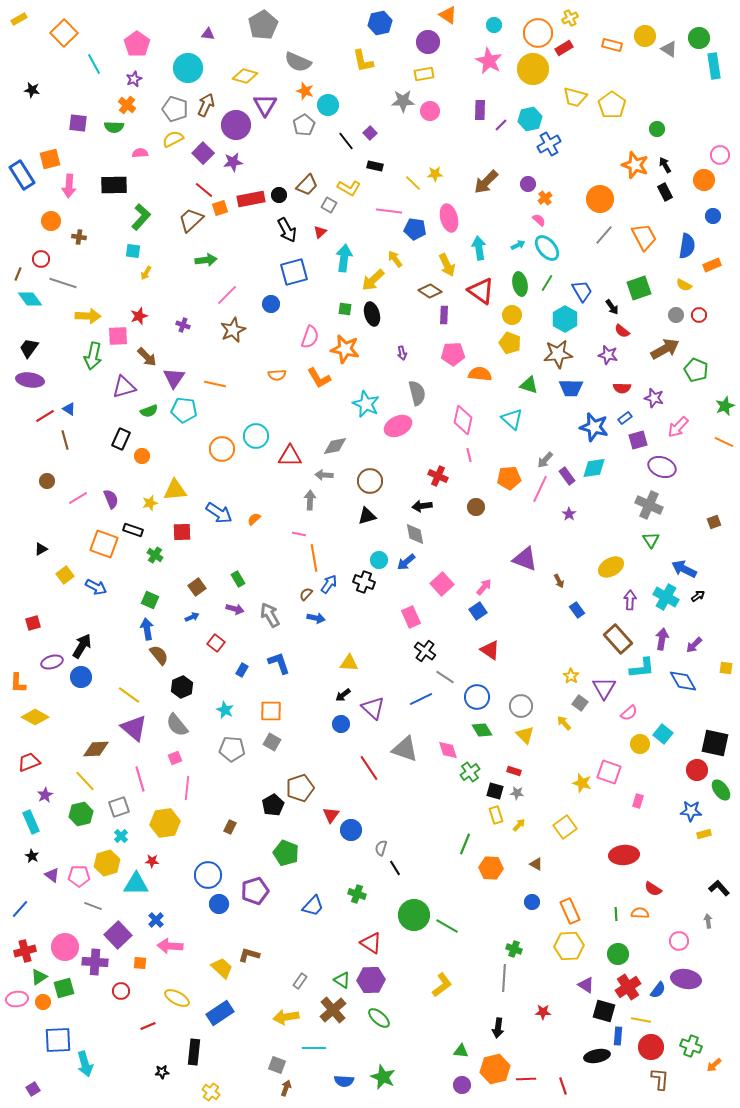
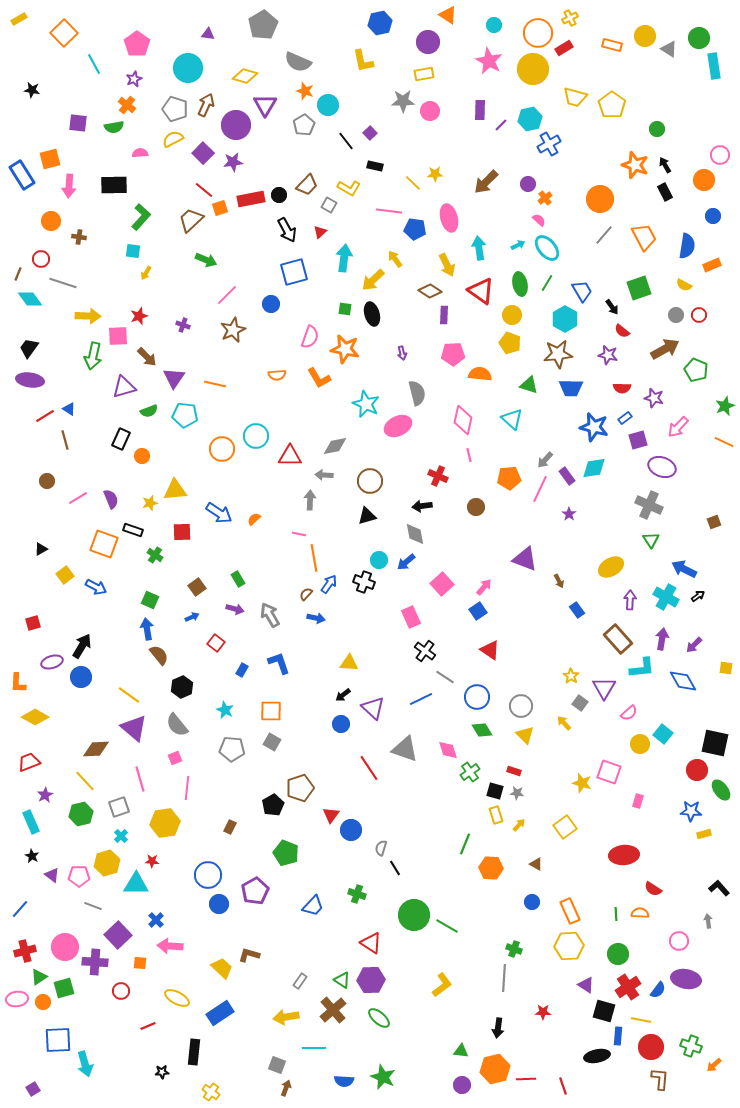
green semicircle at (114, 127): rotated 12 degrees counterclockwise
green arrow at (206, 260): rotated 30 degrees clockwise
cyan pentagon at (184, 410): moved 1 px right, 5 px down
purple pentagon at (255, 891): rotated 12 degrees counterclockwise
